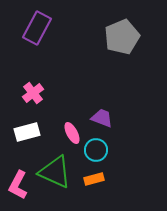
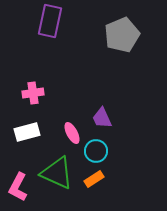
purple rectangle: moved 13 px right, 7 px up; rotated 16 degrees counterclockwise
gray pentagon: moved 2 px up
pink cross: rotated 30 degrees clockwise
purple trapezoid: rotated 135 degrees counterclockwise
cyan circle: moved 1 px down
green triangle: moved 2 px right, 1 px down
orange rectangle: rotated 18 degrees counterclockwise
pink L-shape: moved 2 px down
